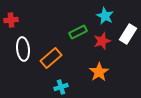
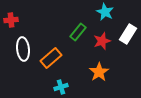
cyan star: moved 4 px up
green rectangle: rotated 24 degrees counterclockwise
